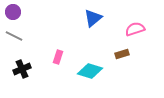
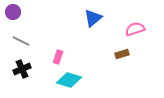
gray line: moved 7 px right, 5 px down
cyan diamond: moved 21 px left, 9 px down
